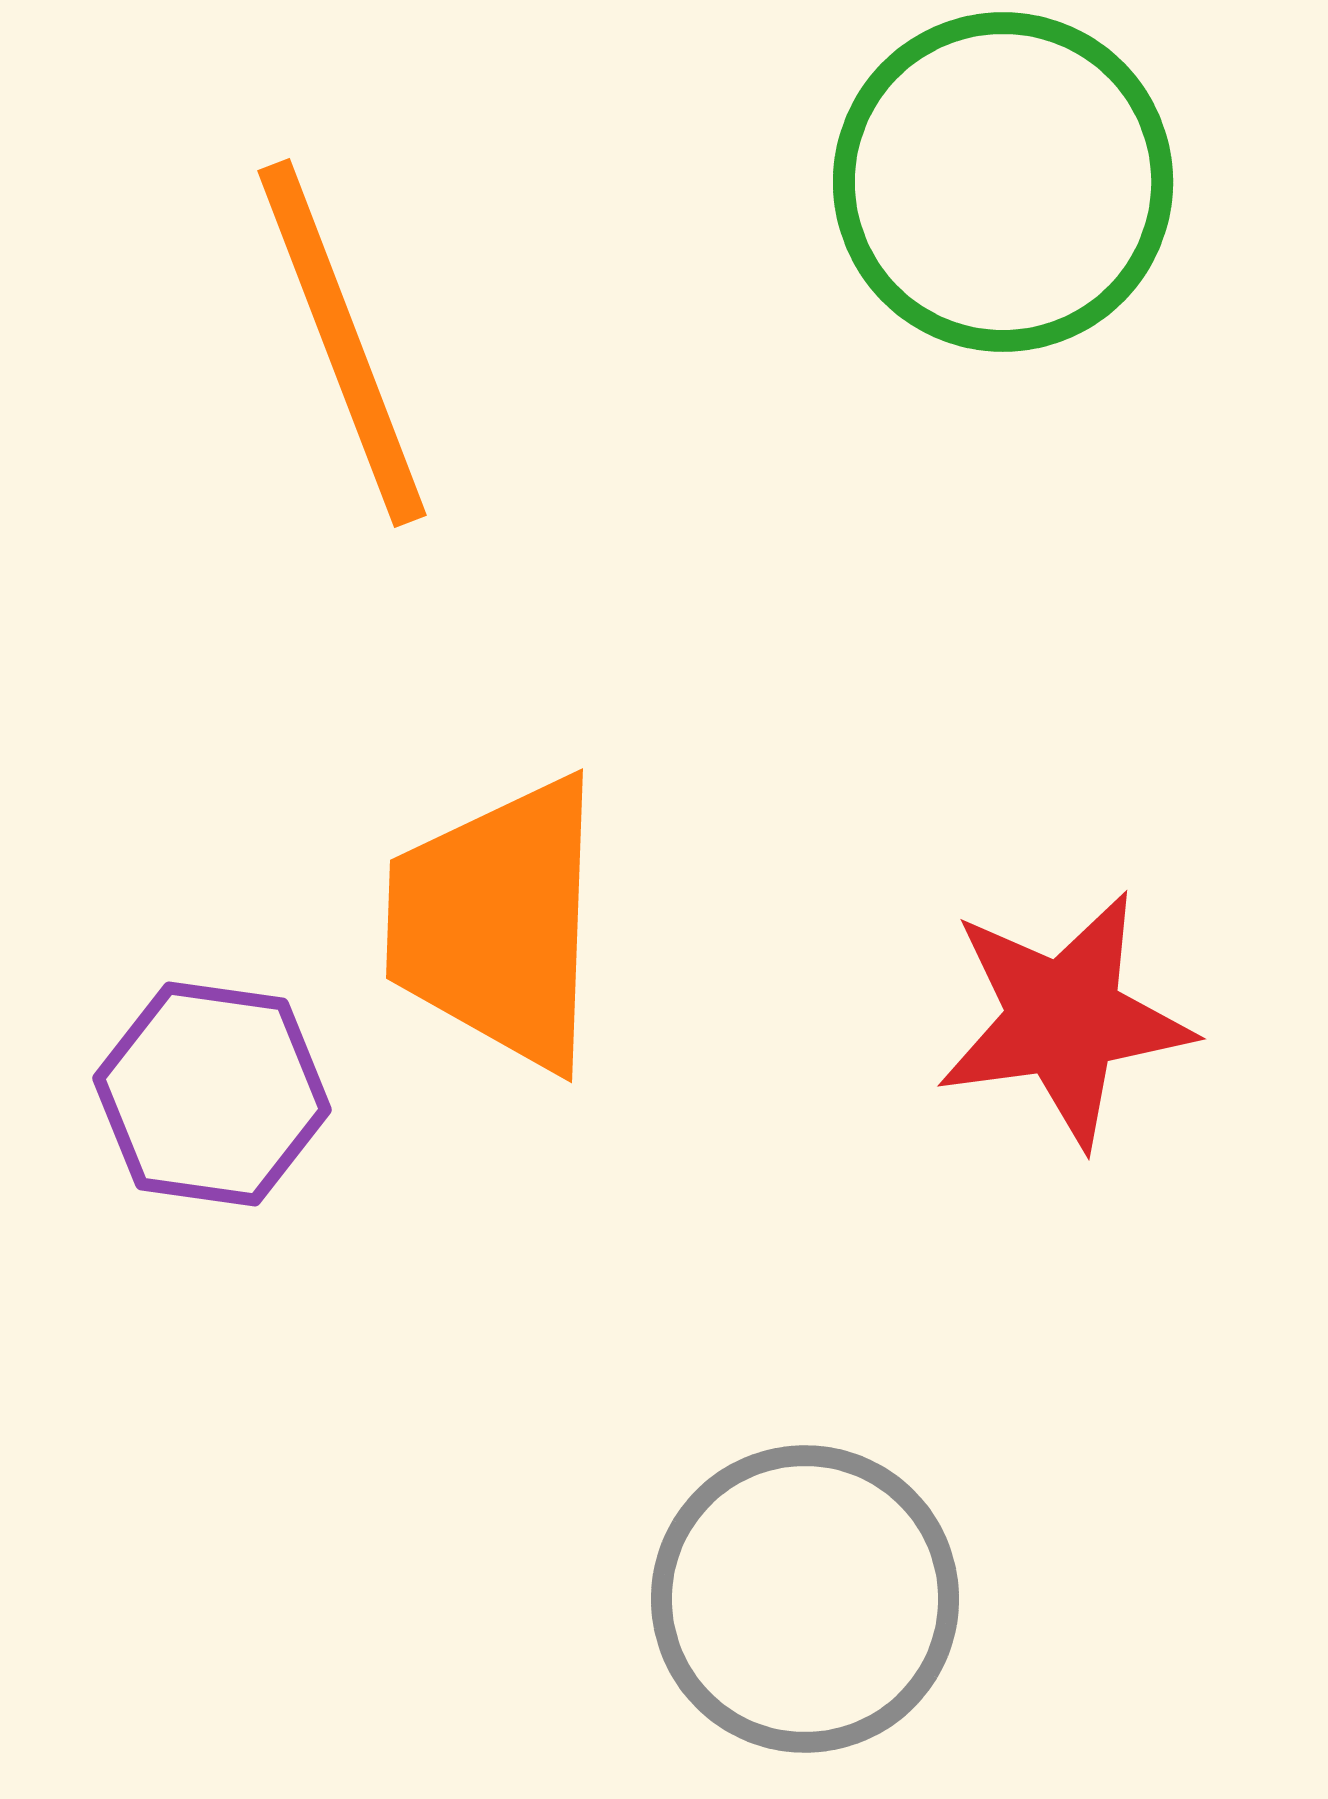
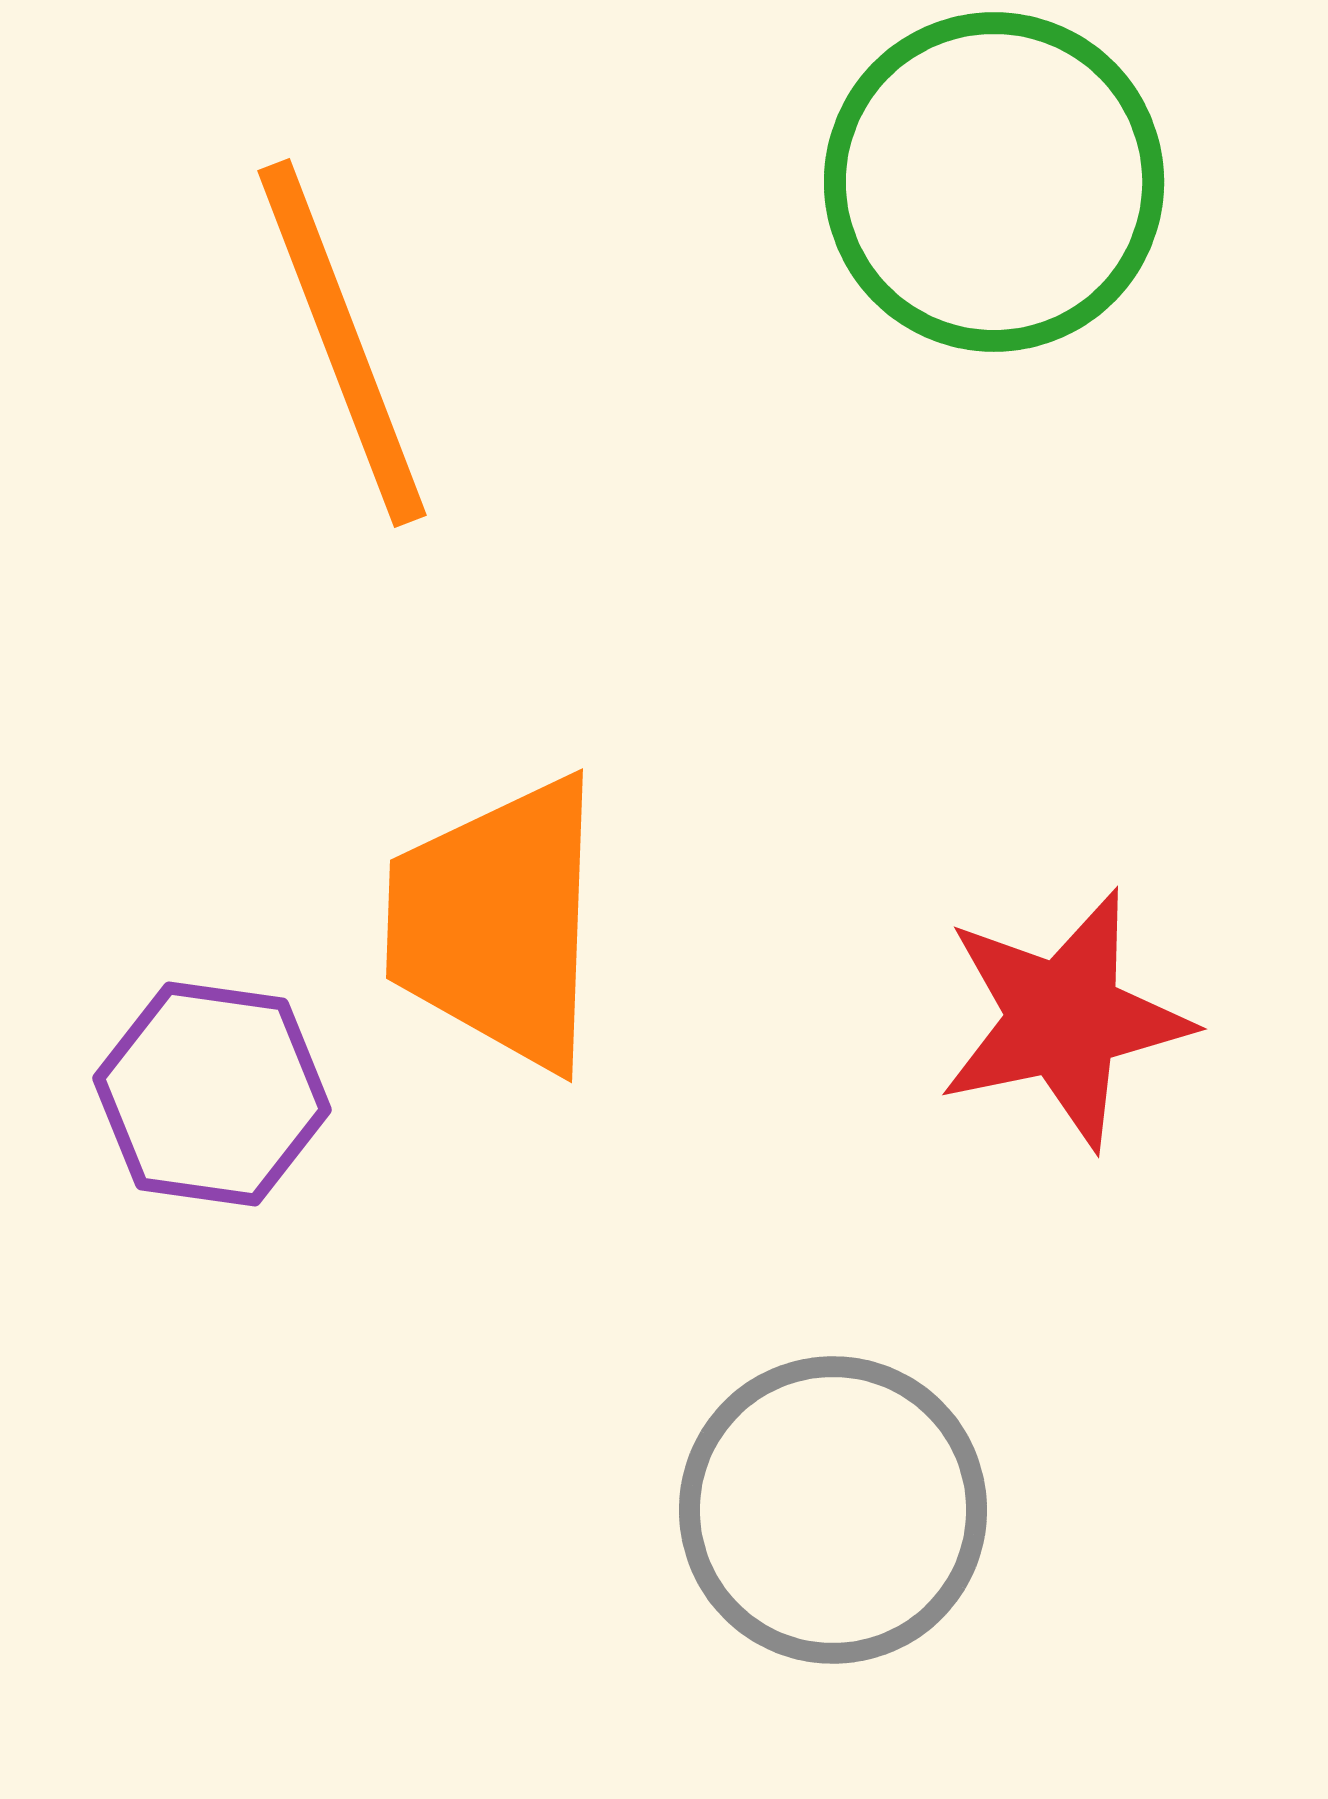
green circle: moved 9 px left
red star: rotated 4 degrees counterclockwise
gray circle: moved 28 px right, 89 px up
